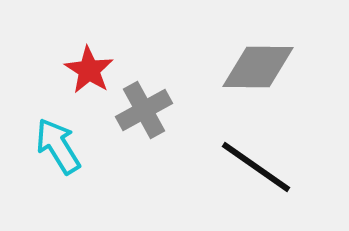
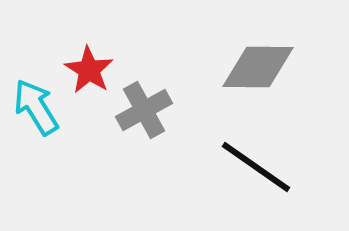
cyan arrow: moved 22 px left, 39 px up
